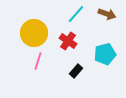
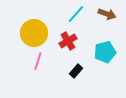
red cross: rotated 24 degrees clockwise
cyan pentagon: moved 2 px up
